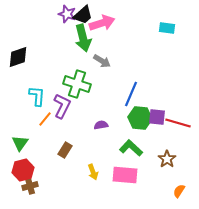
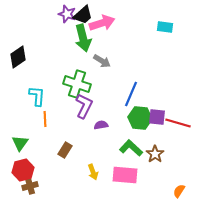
cyan rectangle: moved 2 px left, 1 px up
black diamond: rotated 15 degrees counterclockwise
purple L-shape: moved 22 px right
orange line: rotated 42 degrees counterclockwise
brown star: moved 12 px left, 5 px up
